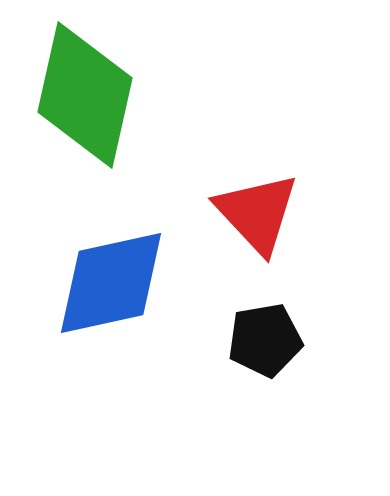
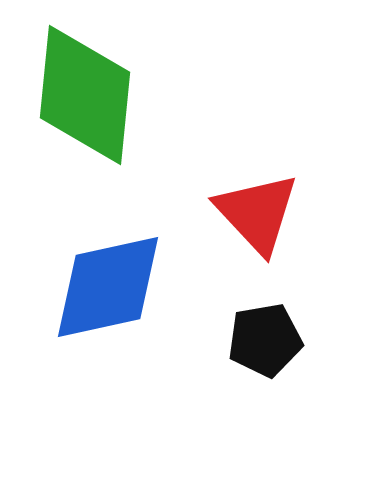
green diamond: rotated 7 degrees counterclockwise
blue diamond: moved 3 px left, 4 px down
